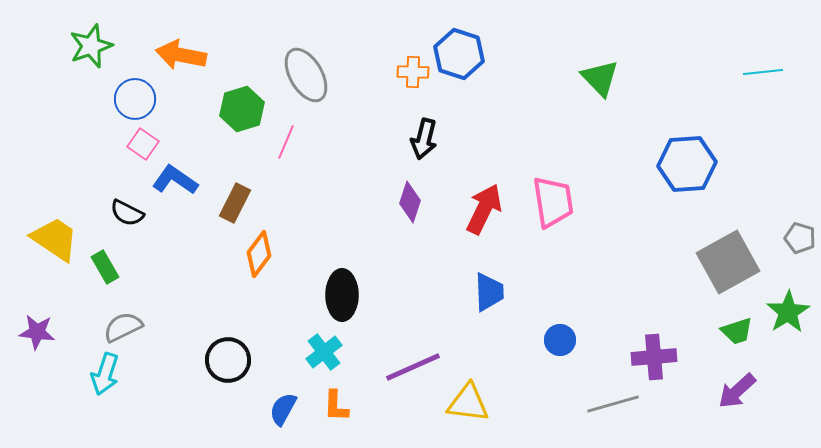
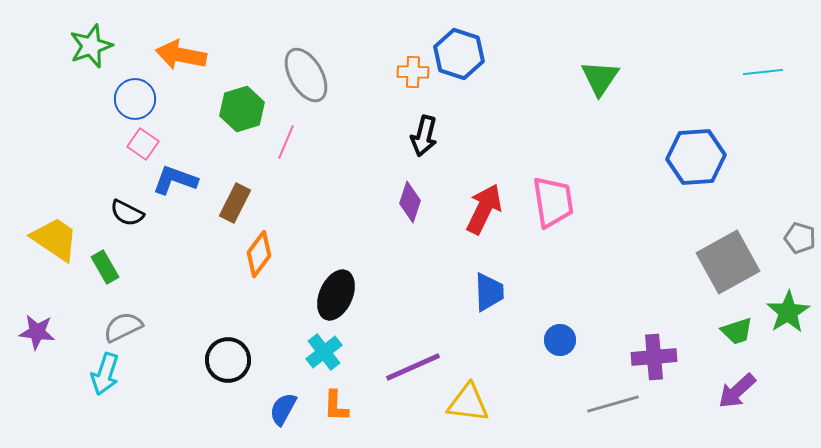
green triangle at (600, 78): rotated 18 degrees clockwise
black arrow at (424, 139): moved 3 px up
blue hexagon at (687, 164): moved 9 px right, 7 px up
blue L-shape at (175, 180): rotated 15 degrees counterclockwise
black ellipse at (342, 295): moved 6 px left; rotated 24 degrees clockwise
